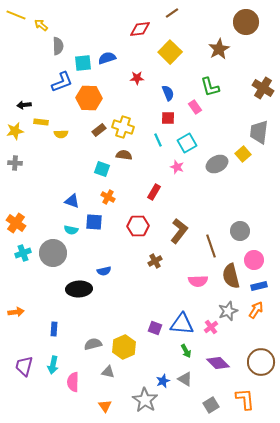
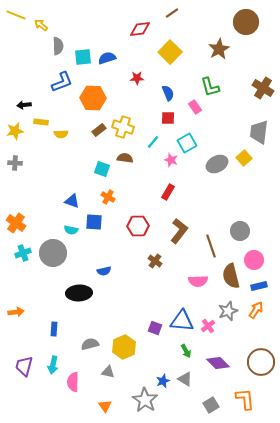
cyan square at (83, 63): moved 6 px up
orange hexagon at (89, 98): moved 4 px right
cyan line at (158, 140): moved 5 px left, 2 px down; rotated 64 degrees clockwise
yellow square at (243, 154): moved 1 px right, 4 px down
brown semicircle at (124, 155): moved 1 px right, 3 px down
pink star at (177, 167): moved 6 px left, 7 px up
red rectangle at (154, 192): moved 14 px right
brown cross at (155, 261): rotated 24 degrees counterclockwise
black ellipse at (79, 289): moved 4 px down
blue triangle at (182, 324): moved 3 px up
pink cross at (211, 327): moved 3 px left, 1 px up
gray semicircle at (93, 344): moved 3 px left
